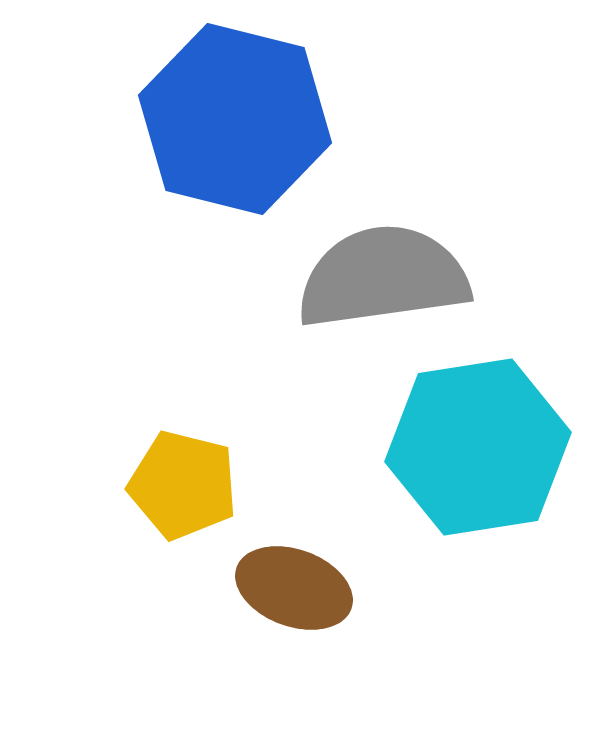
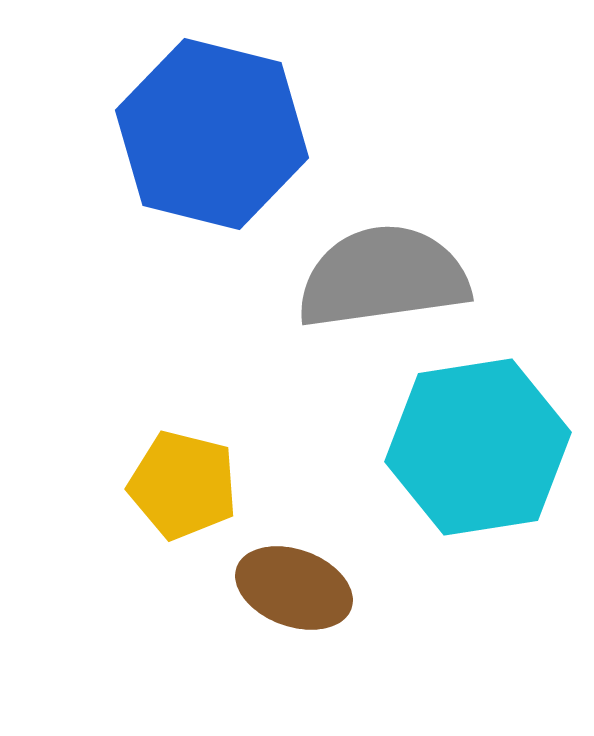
blue hexagon: moved 23 px left, 15 px down
